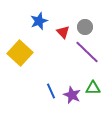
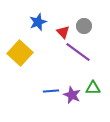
blue star: moved 1 px left, 1 px down
gray circle: moved 1 px left, 1 px up
purple line: moved 9 px left; rotated 8 degrees counterclockwise
blue line: rotated 70 degrees counterclockwise
